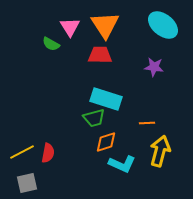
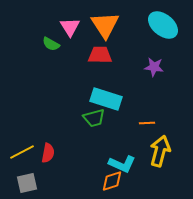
orange diamond: moved 6 px right, 39 px down
